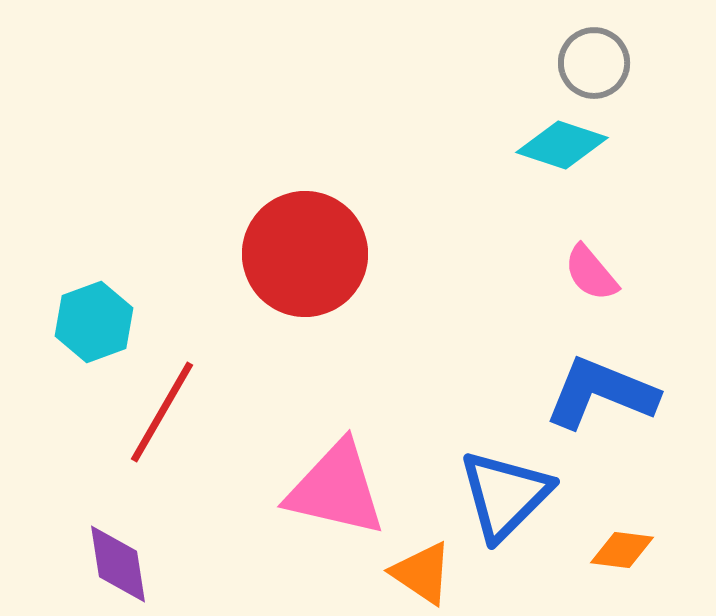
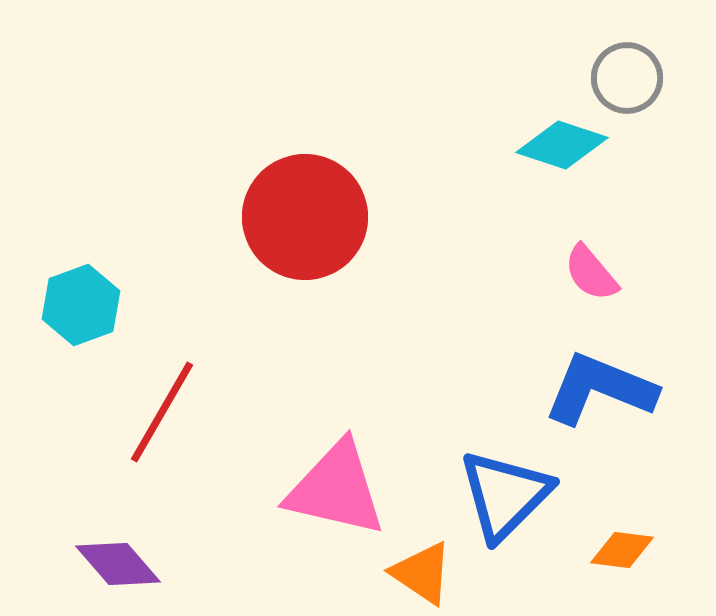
gray circle: moved 33 px right, 15 px down
red circle: moved 37 px up
cyan hexagon: moved 13 px left, 17 px up
blue L-shape: moved 1 px left, 4 px up
purple diamond: rotated 32 degrees counterclockwise
